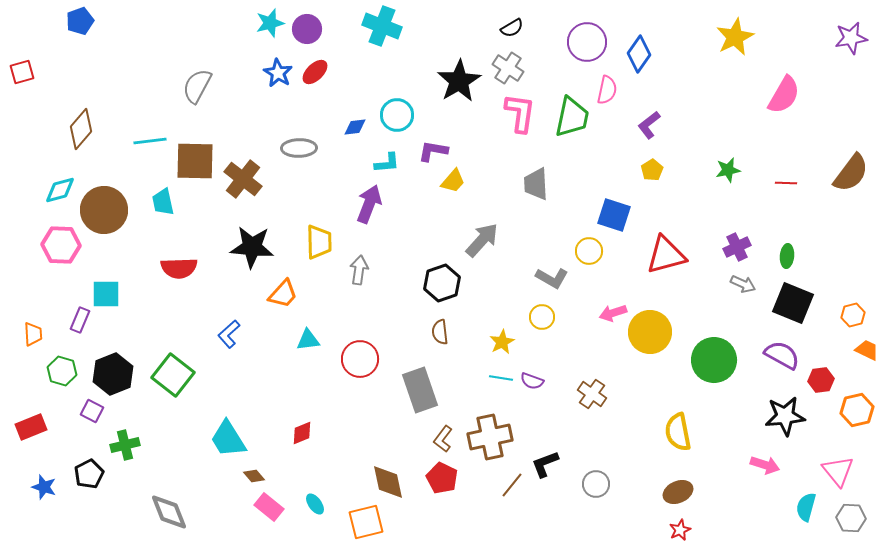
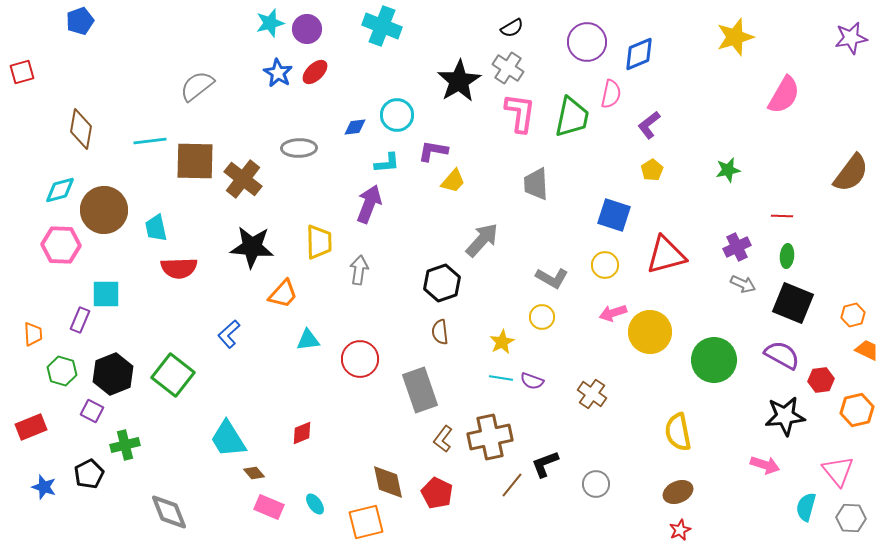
yellow star at (735, 37): rotated 9 degrees clockwise
blue diamond at (639, 54): rotated 33 degrees clockwise
gray semicircle at (197, 86): rotated 24 degrees clockwise
pink semicircle at (607, 90): moved 4 px right, 4 px down
brown diamond at (81, 129): rotated 30 degrees counterclockwise
red line at (786, 183): moved 4 px left, 33 px down
cyan trapezoid at (163, 202): moved 7 px left, 26 px down
yellow circle at (589, 251): moved 16 px right, 14 px down
brown diamond at (254, 476): moved 3 px up
red pentagon at (442, 478): moved 5 px left, 15 px down
pink rectangle at (269, 507): rotated 16 degrees counterclockwise
